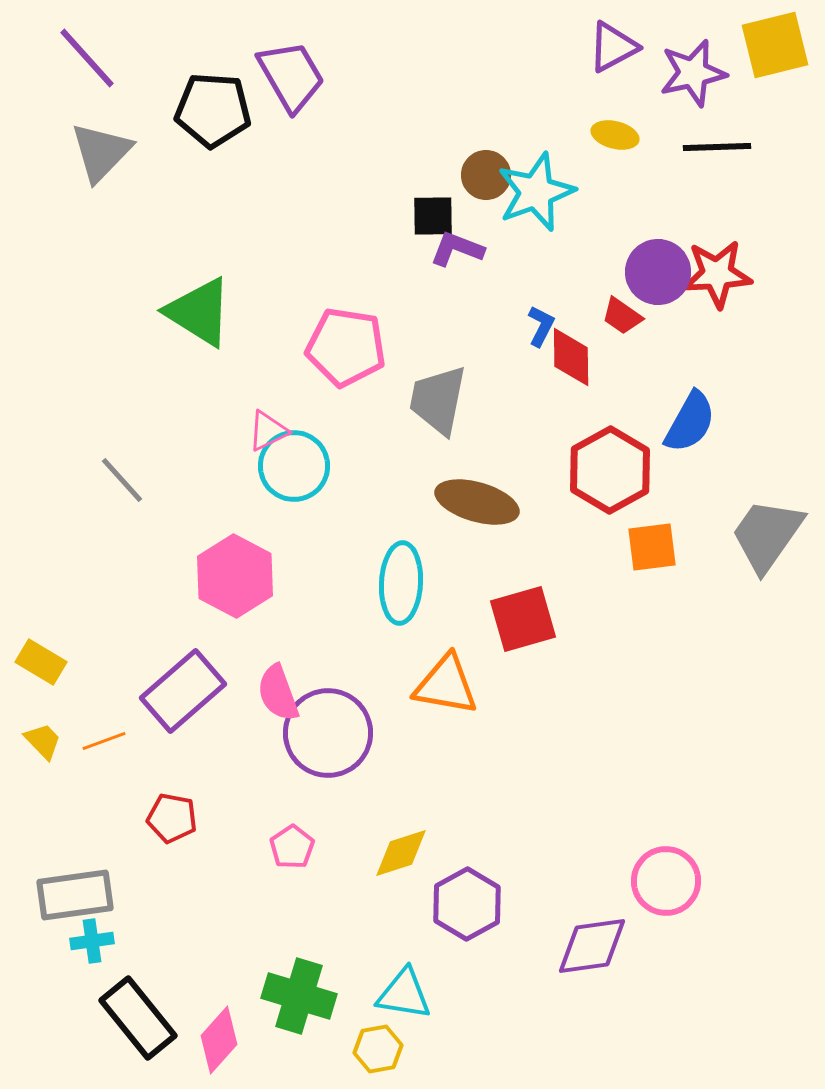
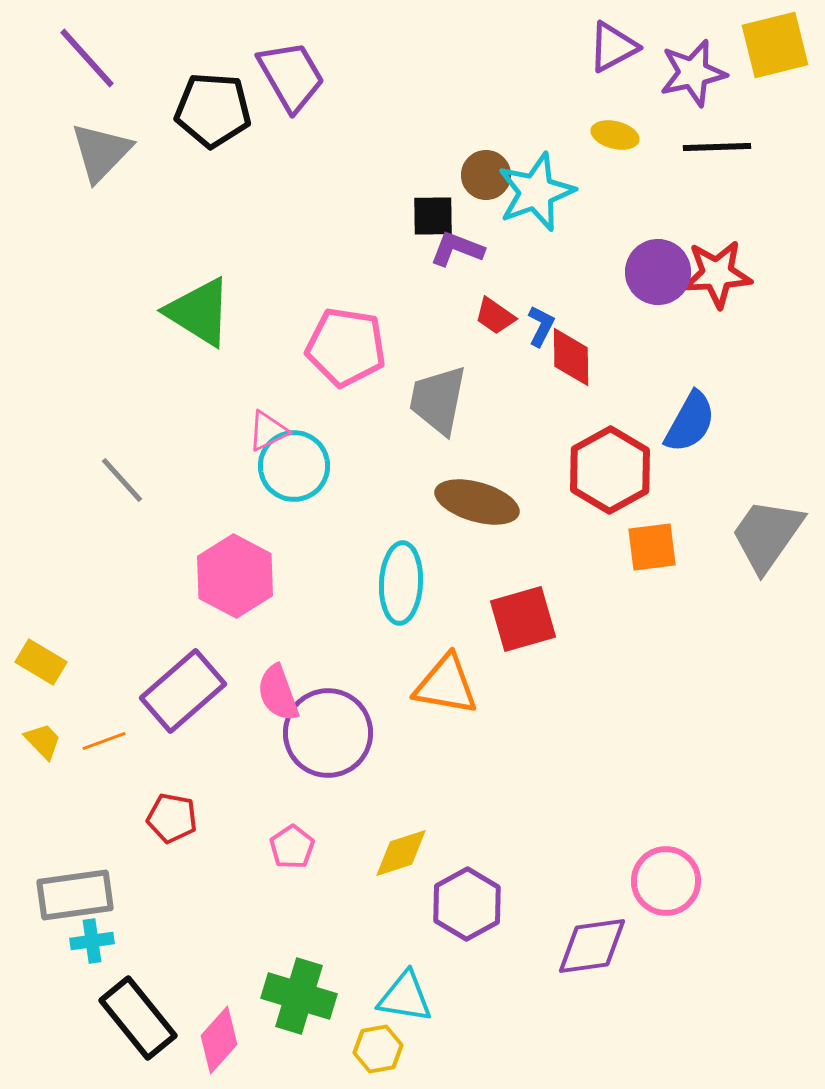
red trapezoid at (622, 316): moved 127 px left
cyan triangle at (404, 994): moved 1 px right, 3 px down
